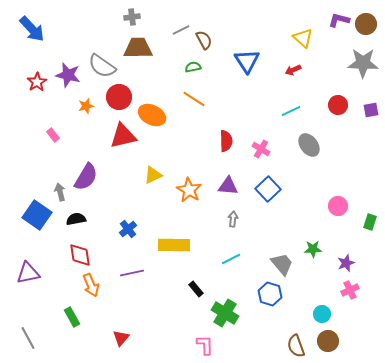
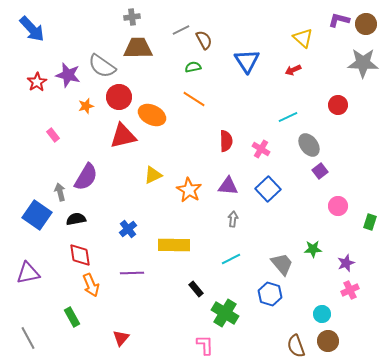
purple square at (371, 110): moved 51 px left, 61 px down; rotated 28 degrees counterclockwise
cyan line at (291, 111): moved 3 px left, 6 px down
purple line at (132, 273): rotated 10 degrees clockwise
